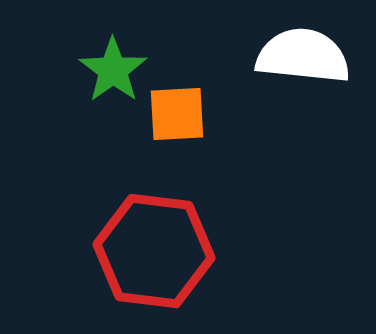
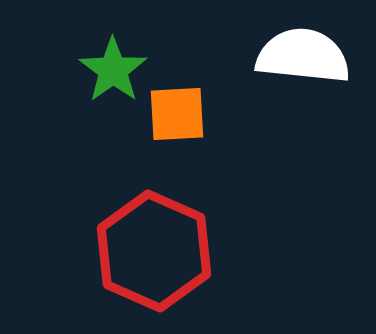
red hexagon: rotated 17 degrees clockwise
